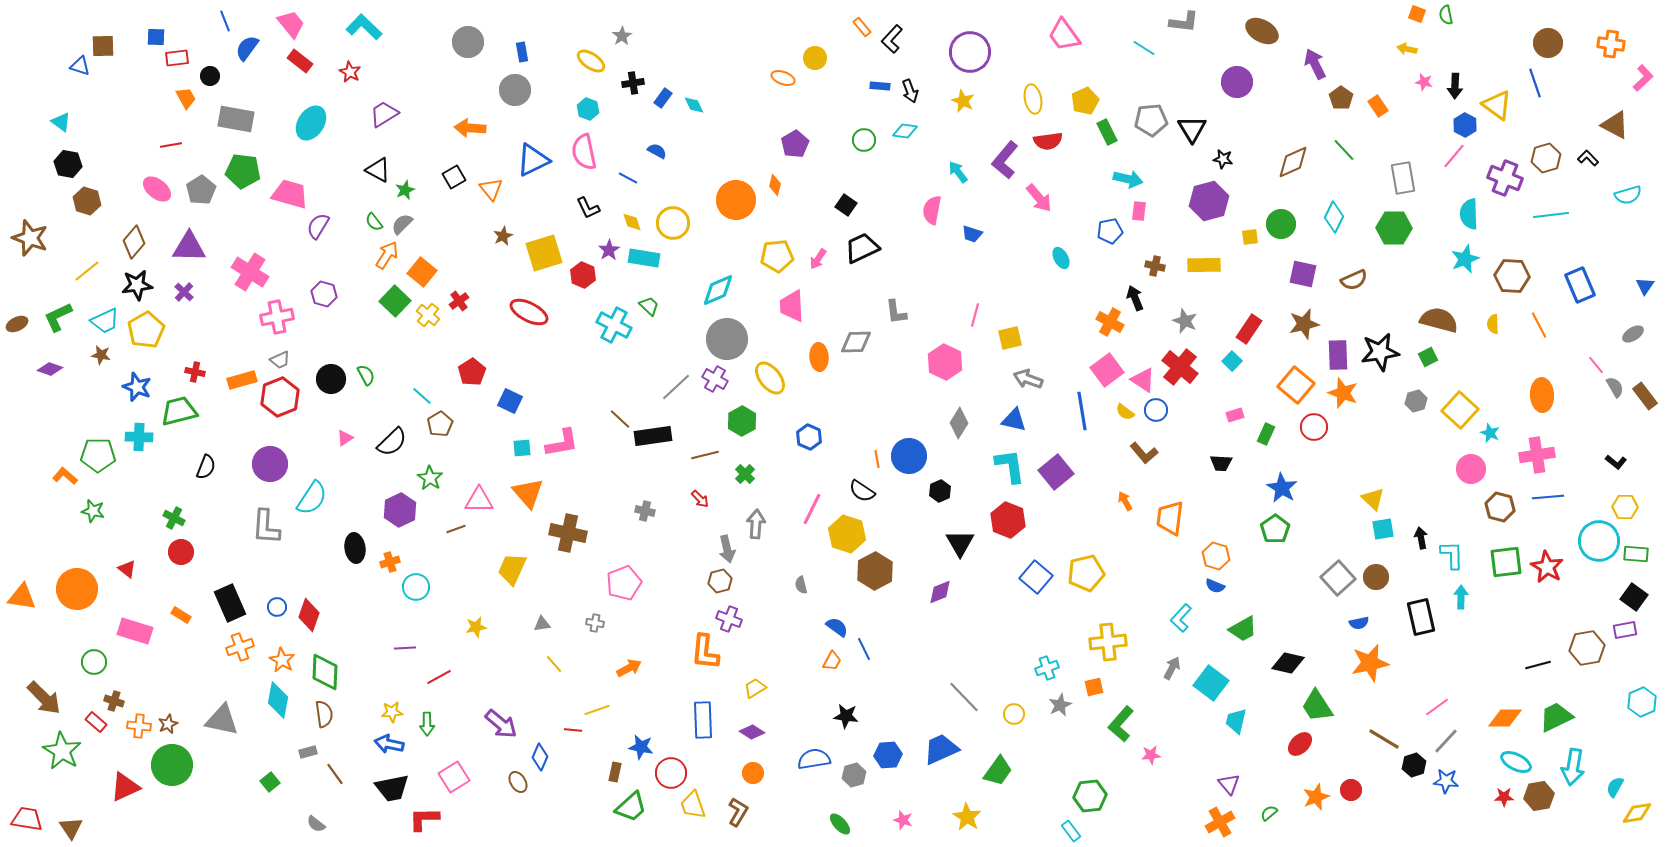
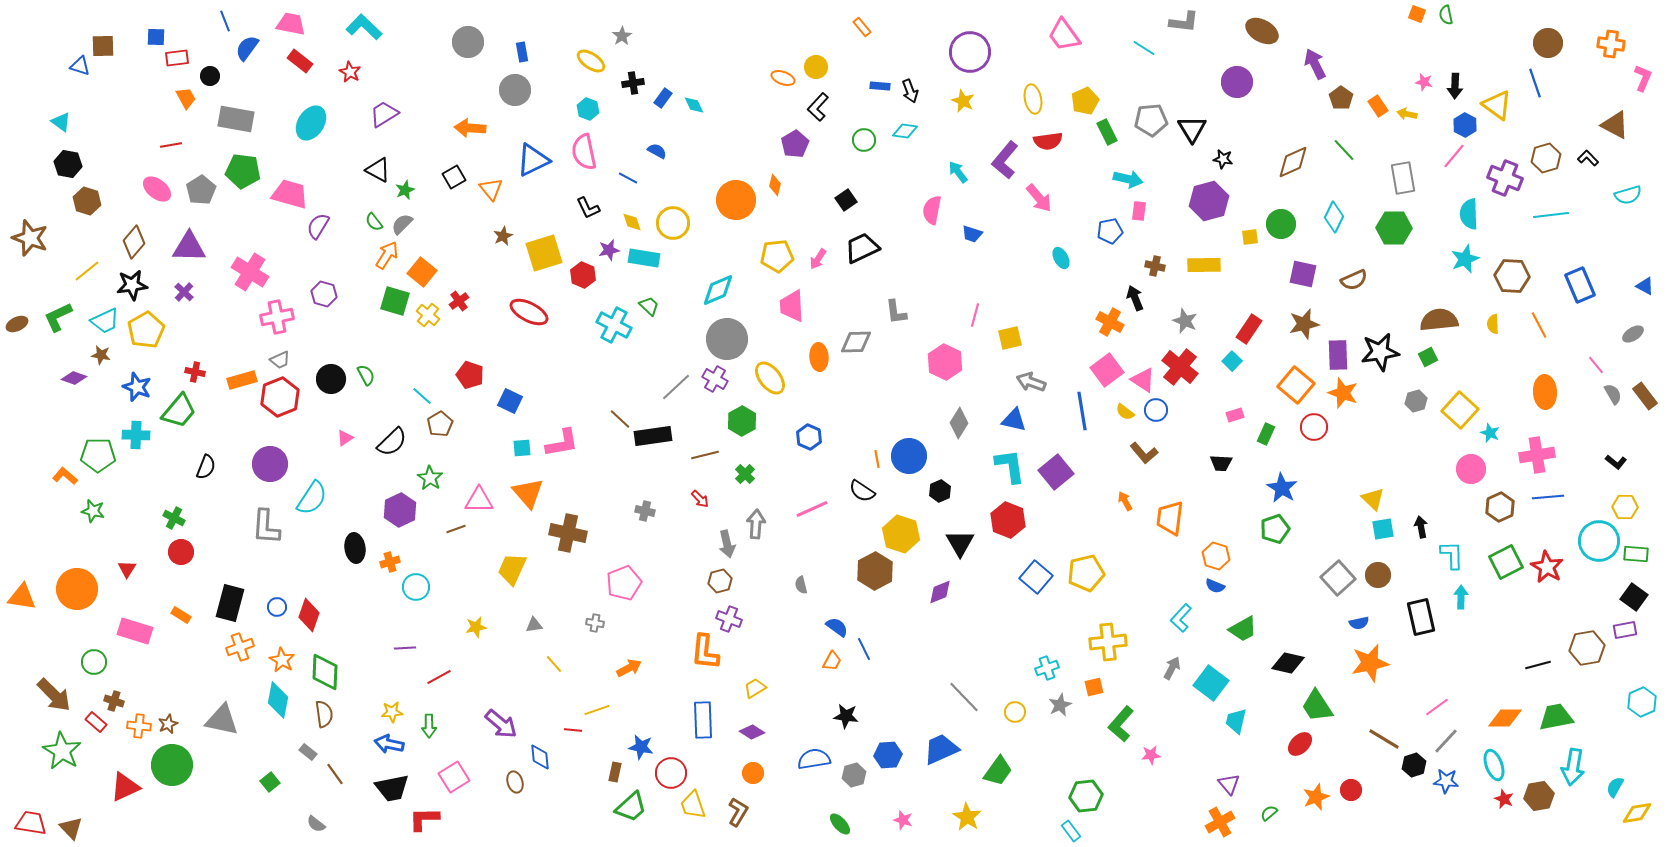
pink trapezoid at (291, 24): rotated 40 degrees counterclockwise
black L-shape at (892, 39): moved 74 px left, 68 px down
yellow arrow at (1407, 49): moved 65 px down
yellow circle at (815, 58): moved 1 px right, 9 px down
pink L-shape at (1643, 78): rotated 24 degrees counterclockwise
black square at (846, 205): moved 5 px up; rotated 20 degrees clockwise
purple star at (609, 250): rotated 20 degrees clockwise
black star at (137, 285): moved 5 px left
blue triangle at (1645, 286): rotated 36 degrees counterclockwise
green square at (395, 301): rotated 28 degrees counterclockwise
brown semicircle at (1439, 320): rotated 21 degrees counterclockwise
purple diamond at (50, 369): moved 24 px right, 9 px down
red pentagon at (472, 372): moved 2 px left, 3 px down; rotated 20 degrees counterclockwise
gray arrow at (1028, 379): moved 3 px right, 3 px down
gray semicircle at (1615, 387): moved 2 px left, 7 px down
orange ellipse at (1542, 395): moved 3 px right, 3 px up
green trapezoid at (179, 411): rotated 144 degrees clockwise
cyan cross at (139, 437): moved 3 px left, 2 px up
brown hexagon at (1500, 507): rotated 20 degrees clockwise
pink line at (812, 509): rotated 40 degrees clockwise
green pentagon at (1275, 529): rotated 16 degrees clockwise
yellow hexagon at (847, 534): moved 54 px right
black arrow at (1421, 538): moved 11 px up
gray arrow at (727, 549): moved 5 px up
green square at (1506, 562): rotated 20 degrees counterclockwise
red triangle at (127, 569): rotated 24 degrees clockwise
brown circle at (1376, 577): moved 2 px right, 2 px up
black rectangle at (230, 603): rotated 39 degrees clockwise
gray triangle at (542, 624): moved 8 px left, 1 px down
brown arrow at (44, 698): moved 10 px right, 3 px up
yellow circle at (1014, 714): moved 1 px right, 2 px up
green trapezoid at (1556, 717): rotated 15 degrees clockwise
green arrow at (427, 724): moved 2 px right, 2 px down
gray rectangle at (308, 752): rotated 54 degrees clockwise
blue diamond at (540, 757): rotated 28 degrees counterclockwise
cyan ellipse at (1516, 762): moved 22 px left, 3 px down; rotated 44 degrees clockwise
brown ellipse at (518, 782): moved 3 px left; rotated 15 degrees clockwise
green hexagon at (1090, 796): moved 4 px left
red star at (1504, 797): moved 2 px down; rotated 24 degrees clockwise
red trapezoid at (27, 819): moved 4 px right, 4 px down
brown triangle at (71, 828): rotated 10 degrees counterclockwise
